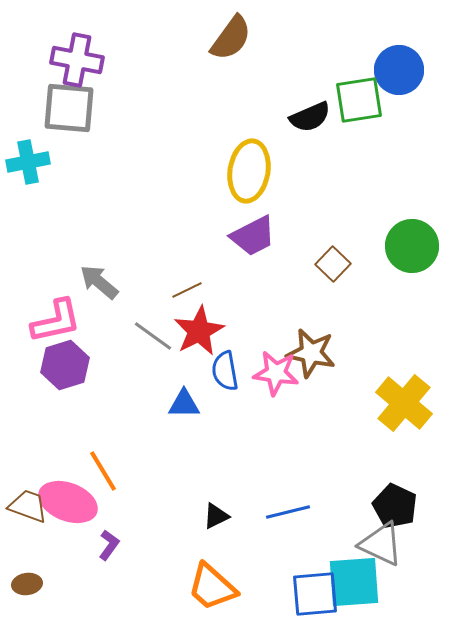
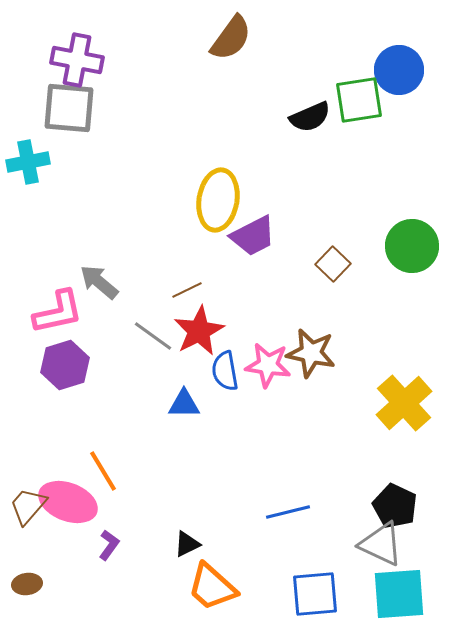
yellow ellipse: moved 31 px left, 29 px down
pink L-shape: moved 2 px right, 9 px up
pink star: moved 8 px left, 8 px up
yellow cross: rotated 8 degrees clockwise
brown trapezoid: rotated 69 degrees counterclockwise
black triangle: moved 29 px left, 28 px down
cyan square: moved 45 px right, 12 px down
